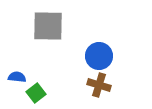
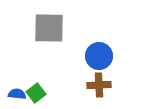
gray square: moved 1 px right, 2 px down
blue semicircle: moved 17 px down
brown cross: rotated 20 degrees counterclockwise
